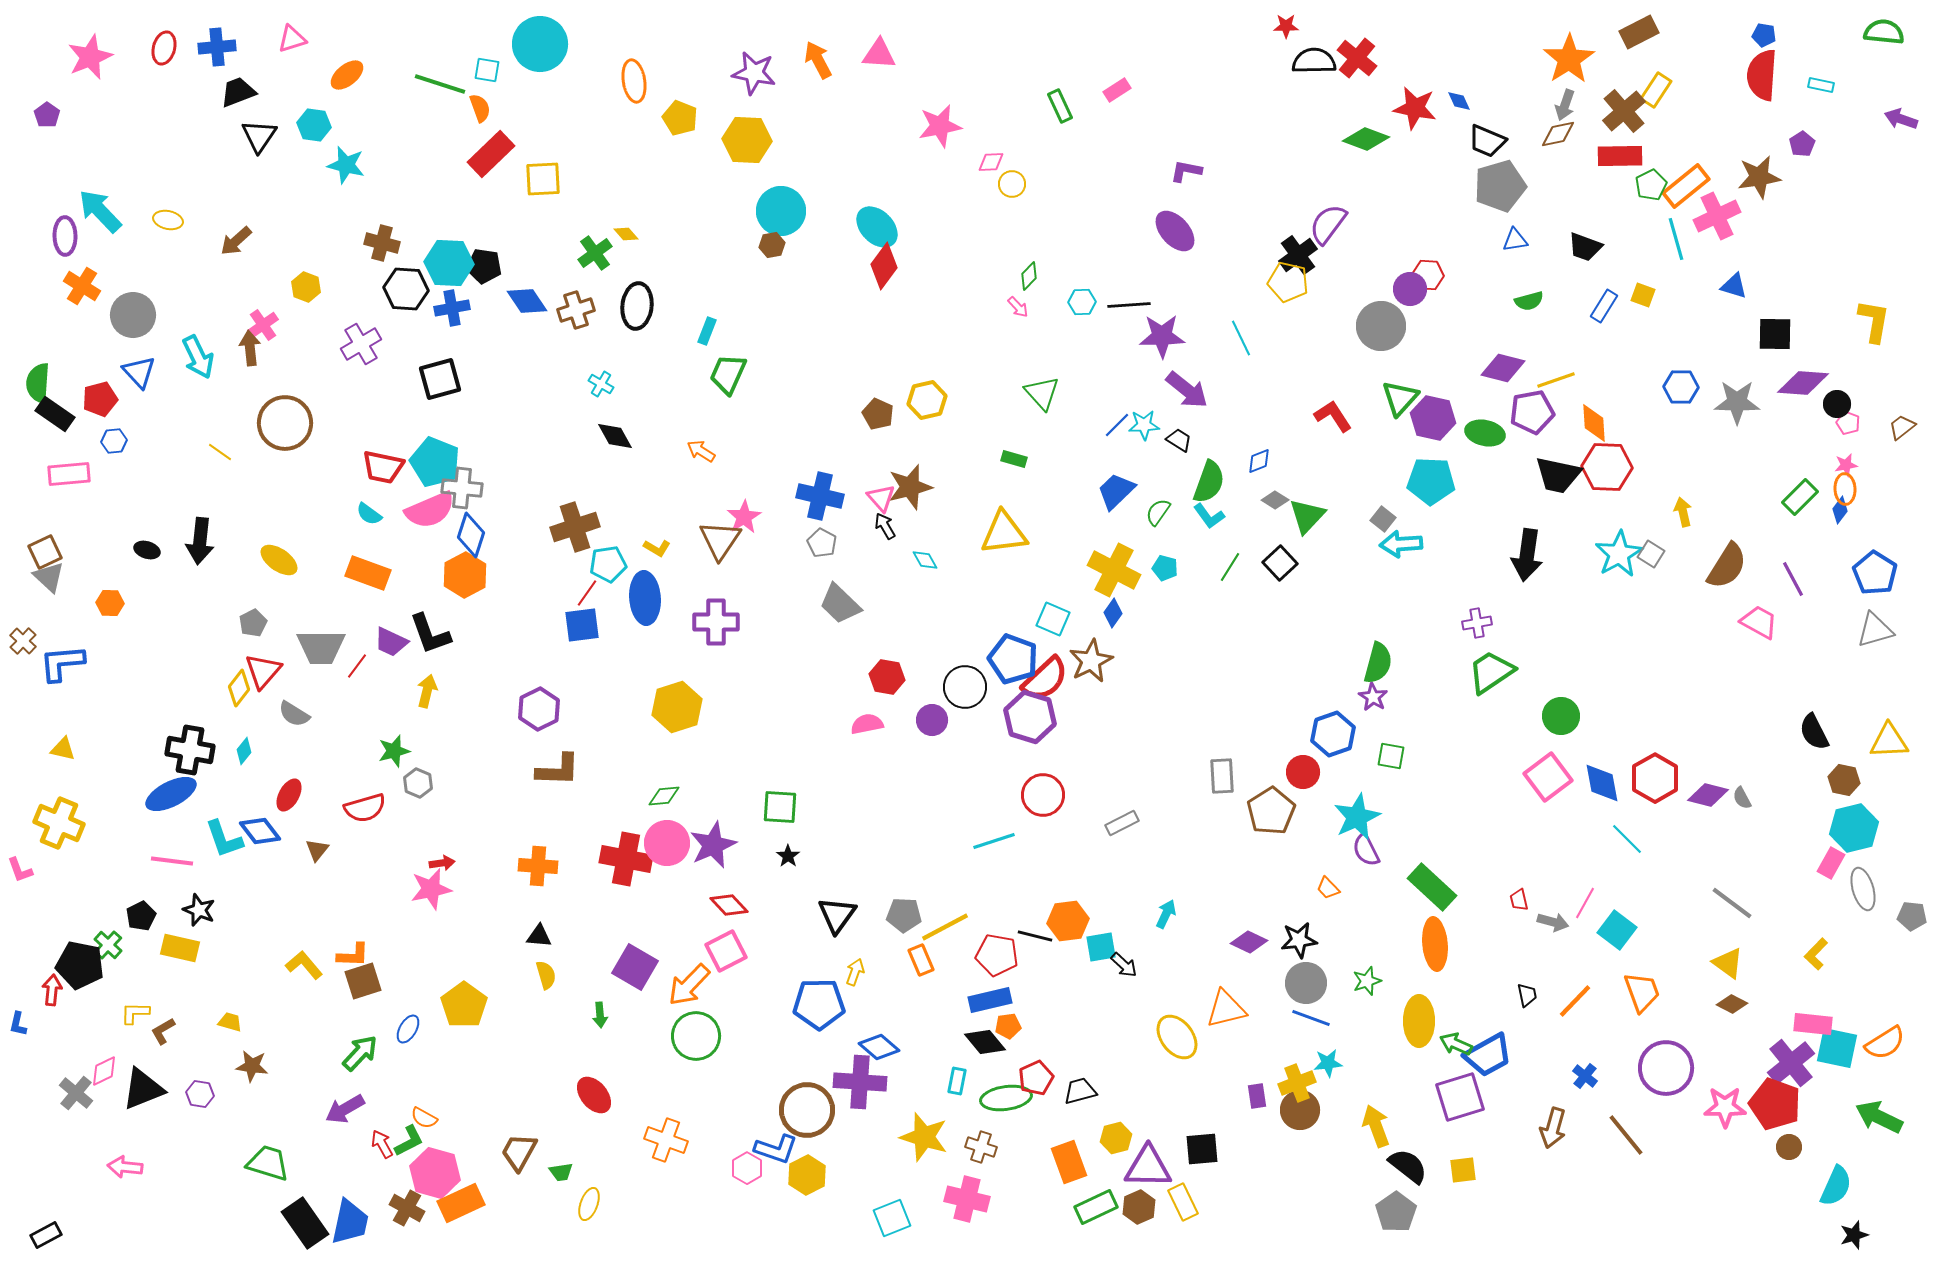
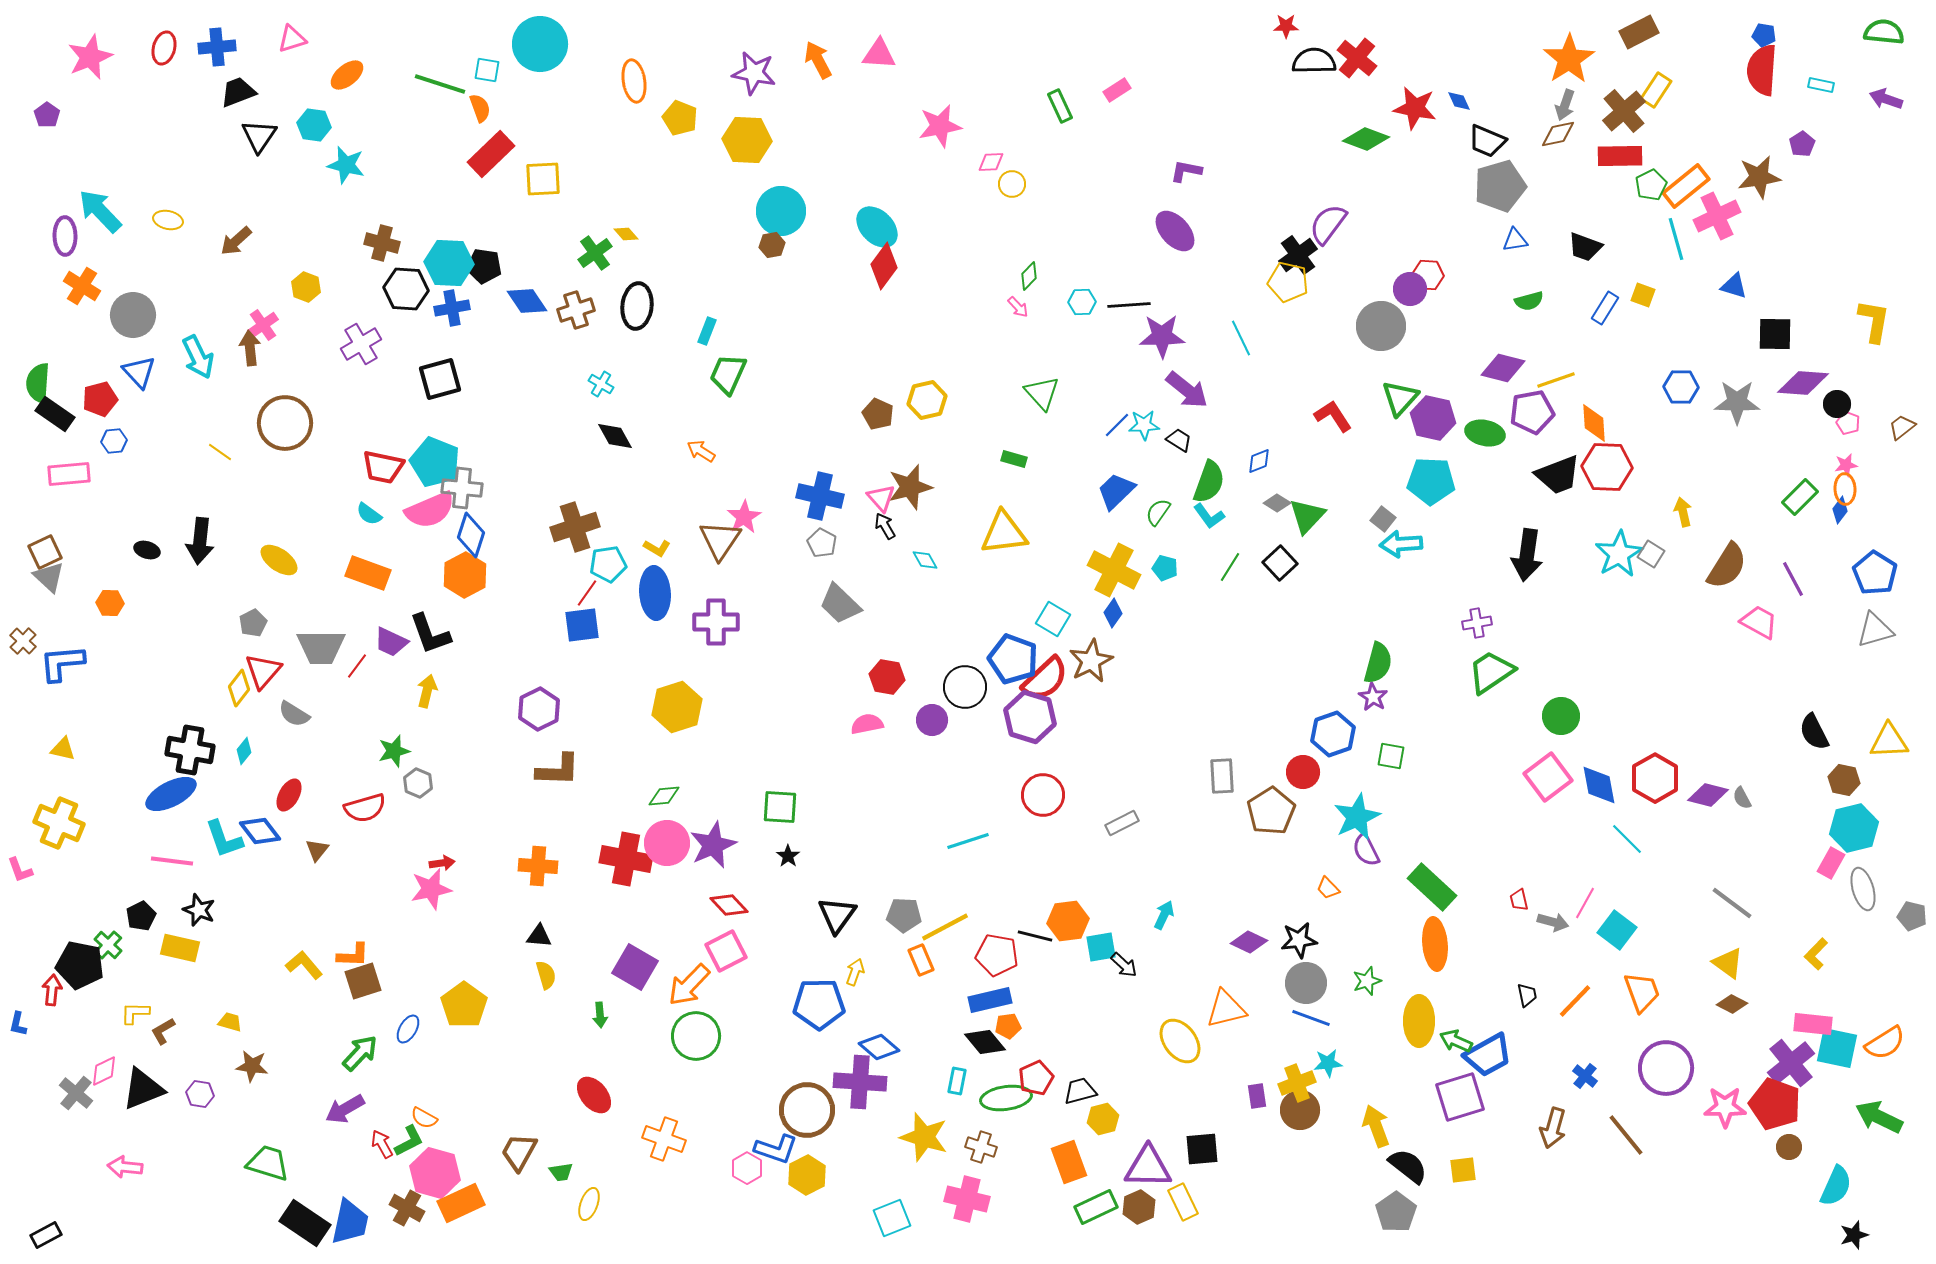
red semicircle at (1762, 75): moved 5 px up
purple arrow at (1901, 119): moved 15 px left, 20 px up
blue rectangle at (1604, 306): moved 1 px right, 2 px down
black trapezoid at (1558, 475): rotated 33 degrees counterclockwise
gray diamond at (1275, 500): moved 2 px right, 3 px down
blue ellipse at (645, 598): moved 10 px right, 5 px up
cyan square at (1053, 619): rotated 8 degrees clockwise
blue diamond at (1602, 783): moved 3 px left, 2 px down
cyan line at (994, 841): moved 26 px left
cyan arrow at (1166, 914): moved 2 px left, 1 px down
gray pentagon at (1912, 916): rotated 8 degrees clockwise
yellow ellipse at (1177, 1037): moved 3 px right, 4 px down
green arrow at (1456, 1044): moved 3 px up
yellow hexagon at (1116, 1138): moved 13 px left, 19 px up
orange cross at (666, 1140): moved 2 px left, 1 px up
black rectangle at (305, 1223): rotated 21 degrees counterclockwise
